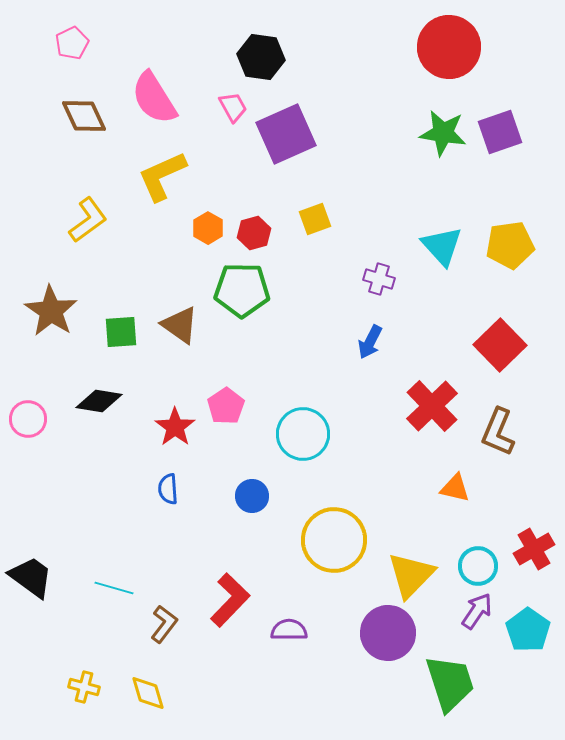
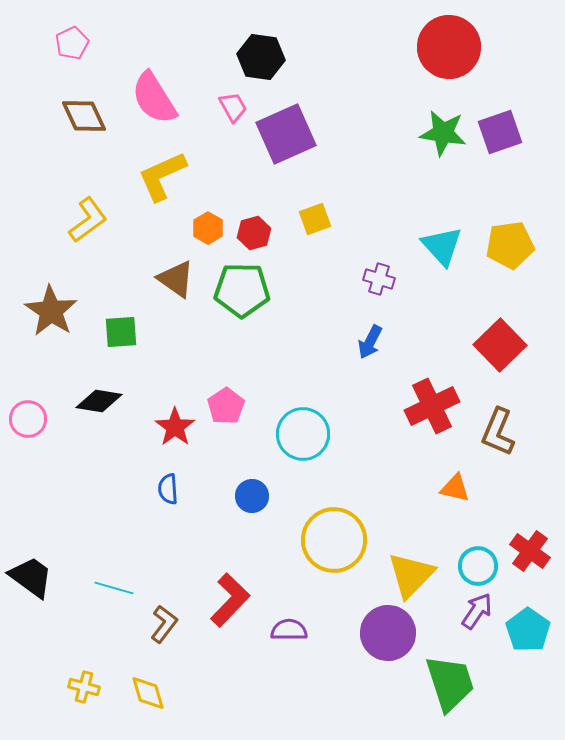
brown triangle at (180, 325): moved 4 px left, 46 px up
red cross at (432, 406): rotated 18 degrees clockwise
red cross at (534, 549): moved 4 px left, 2 px down; rotated 24 degrees counterclockwise
